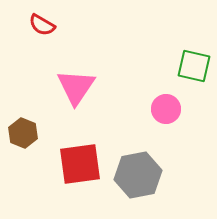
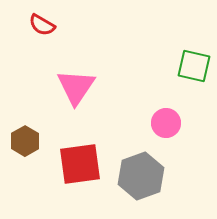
pink circle: moved 14 px down
brown hexagon: moved 2 px right, 8 px down; rotated 8 degrees clockwise
gray hexagon: moved 3 px right, 1 px down; rotated 9 degrees counterclockwise
